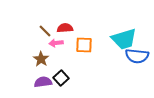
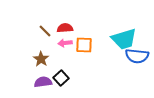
pink arrow: moved 9 px right
